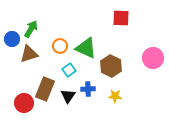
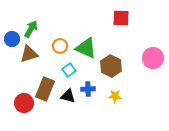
black triangle: rotated 49 degrees counterclockwise
